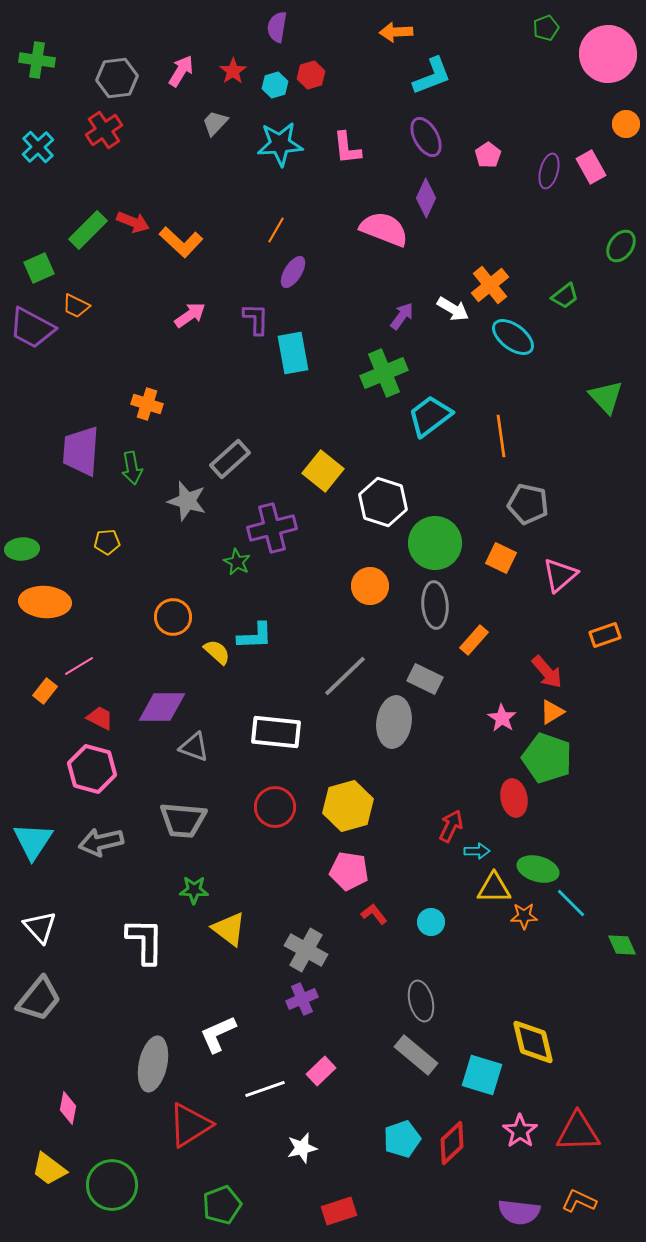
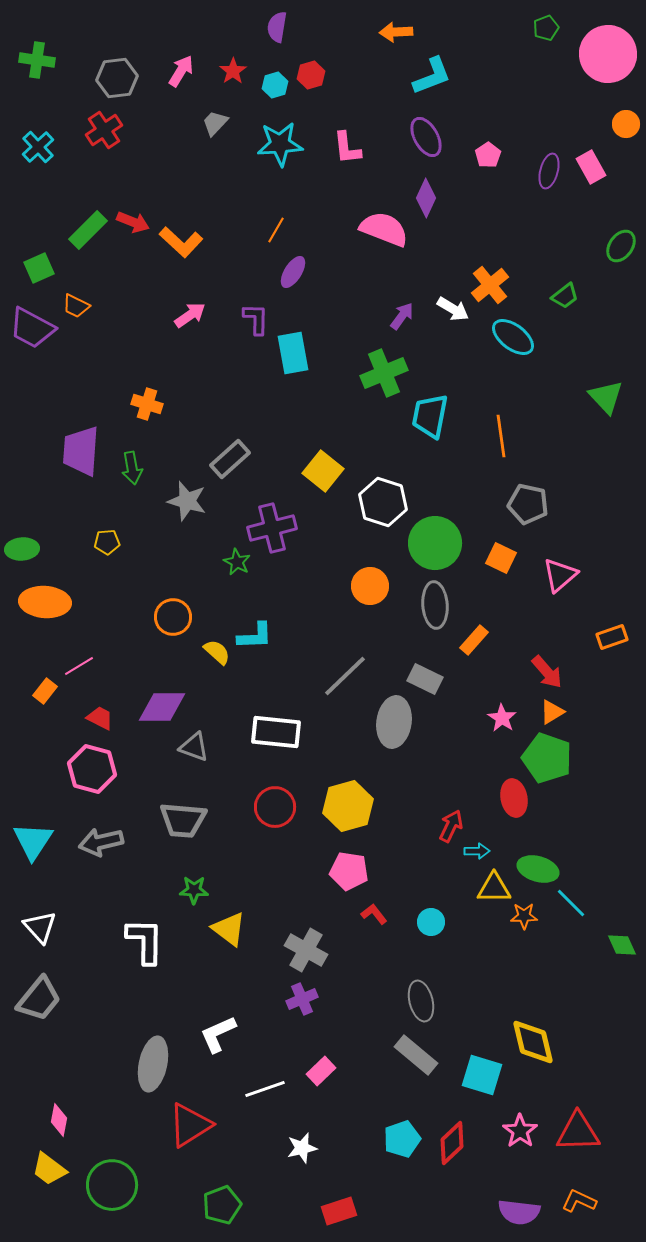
cyan trapezoid at (430, 416): rotated 42 degrees counterclockwise
orange rectangle at (605, 635): moved 7 px right, 2 px down
pink diamond at (68, 1108): moved 9 px left, 12 px down
